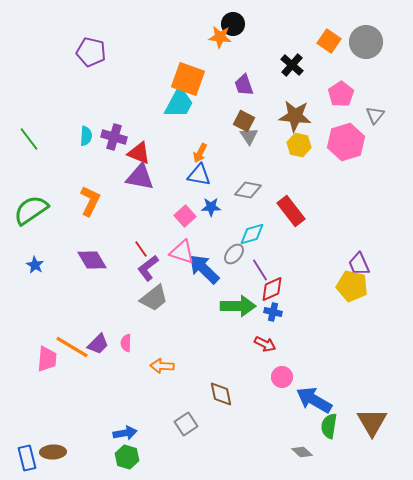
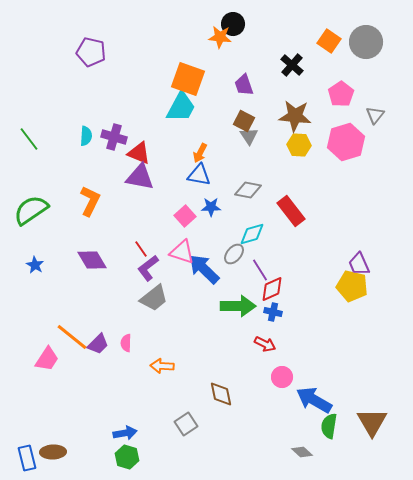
cyan trapezoid at (179, 103): moved 2 px right, 4 px down
yellow hexagon at (299, 145): rotated 10 degrees counterclockwise
orange line at (72, 347): moved 10 px up; rotated 8 degrees clockwise
pink trapezoid at (47, 359): rotated 28 degrees clockwise
